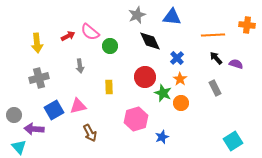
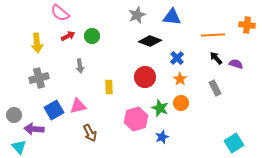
pink semicircle: moved 30 px left, 19 px up
black diamond: rotated 45 degrees counterclockwise
green circle: moved 18 px left, 10 px up
green star: moved 3 px left, 15 px down
cyan square: moved 1 px right, 2 px down
